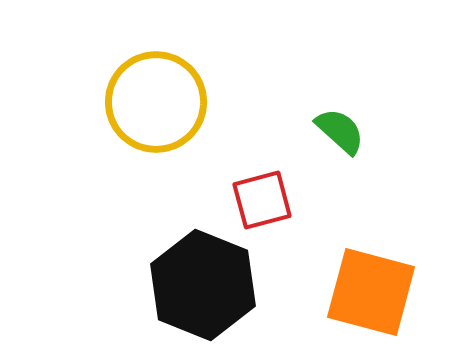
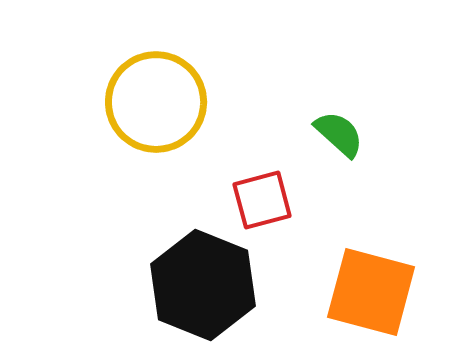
green semicircle: moved 1 px left, 3 px down
